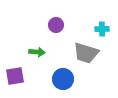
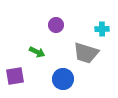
green arrow: rotated 21 degrees clockwise
